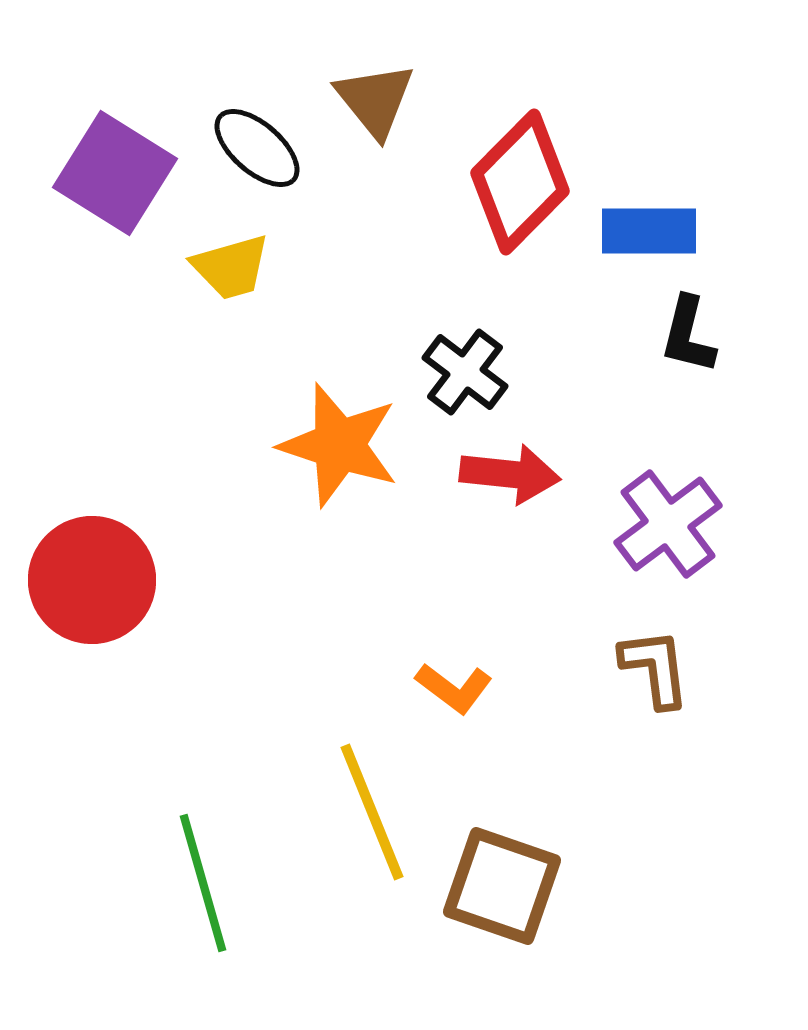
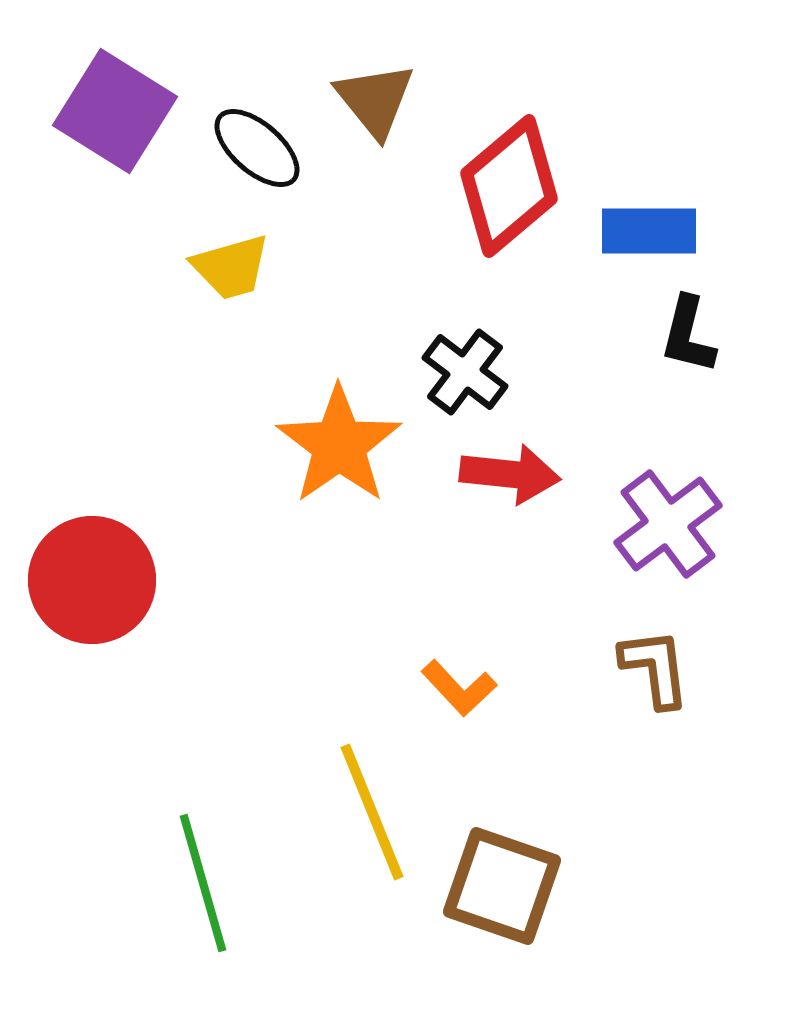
purple square: moved 62 px up
red diamond: moved 11 px left, 4 px down; rotated 5 degrees clockwise
orange star: rotated 19 degrees clockwise
orange L-shape: moved 5 px right; rotated 10 degrees clockwise
